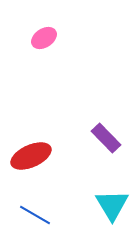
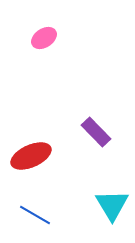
purple rectangle: moved 10 px left, 6 px up
